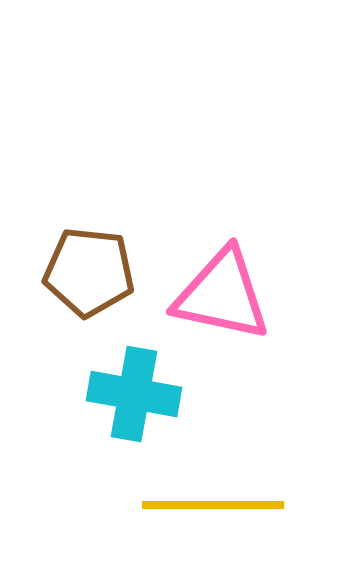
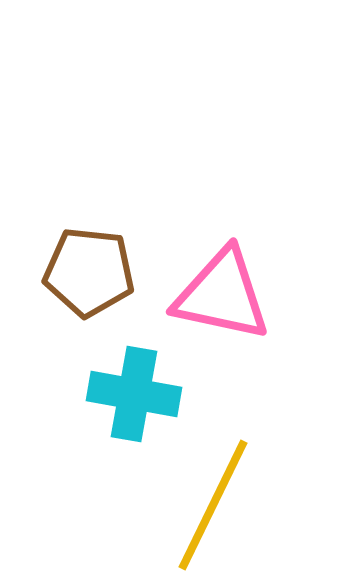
yellow line: rotated 64 degrees counterclockwise
